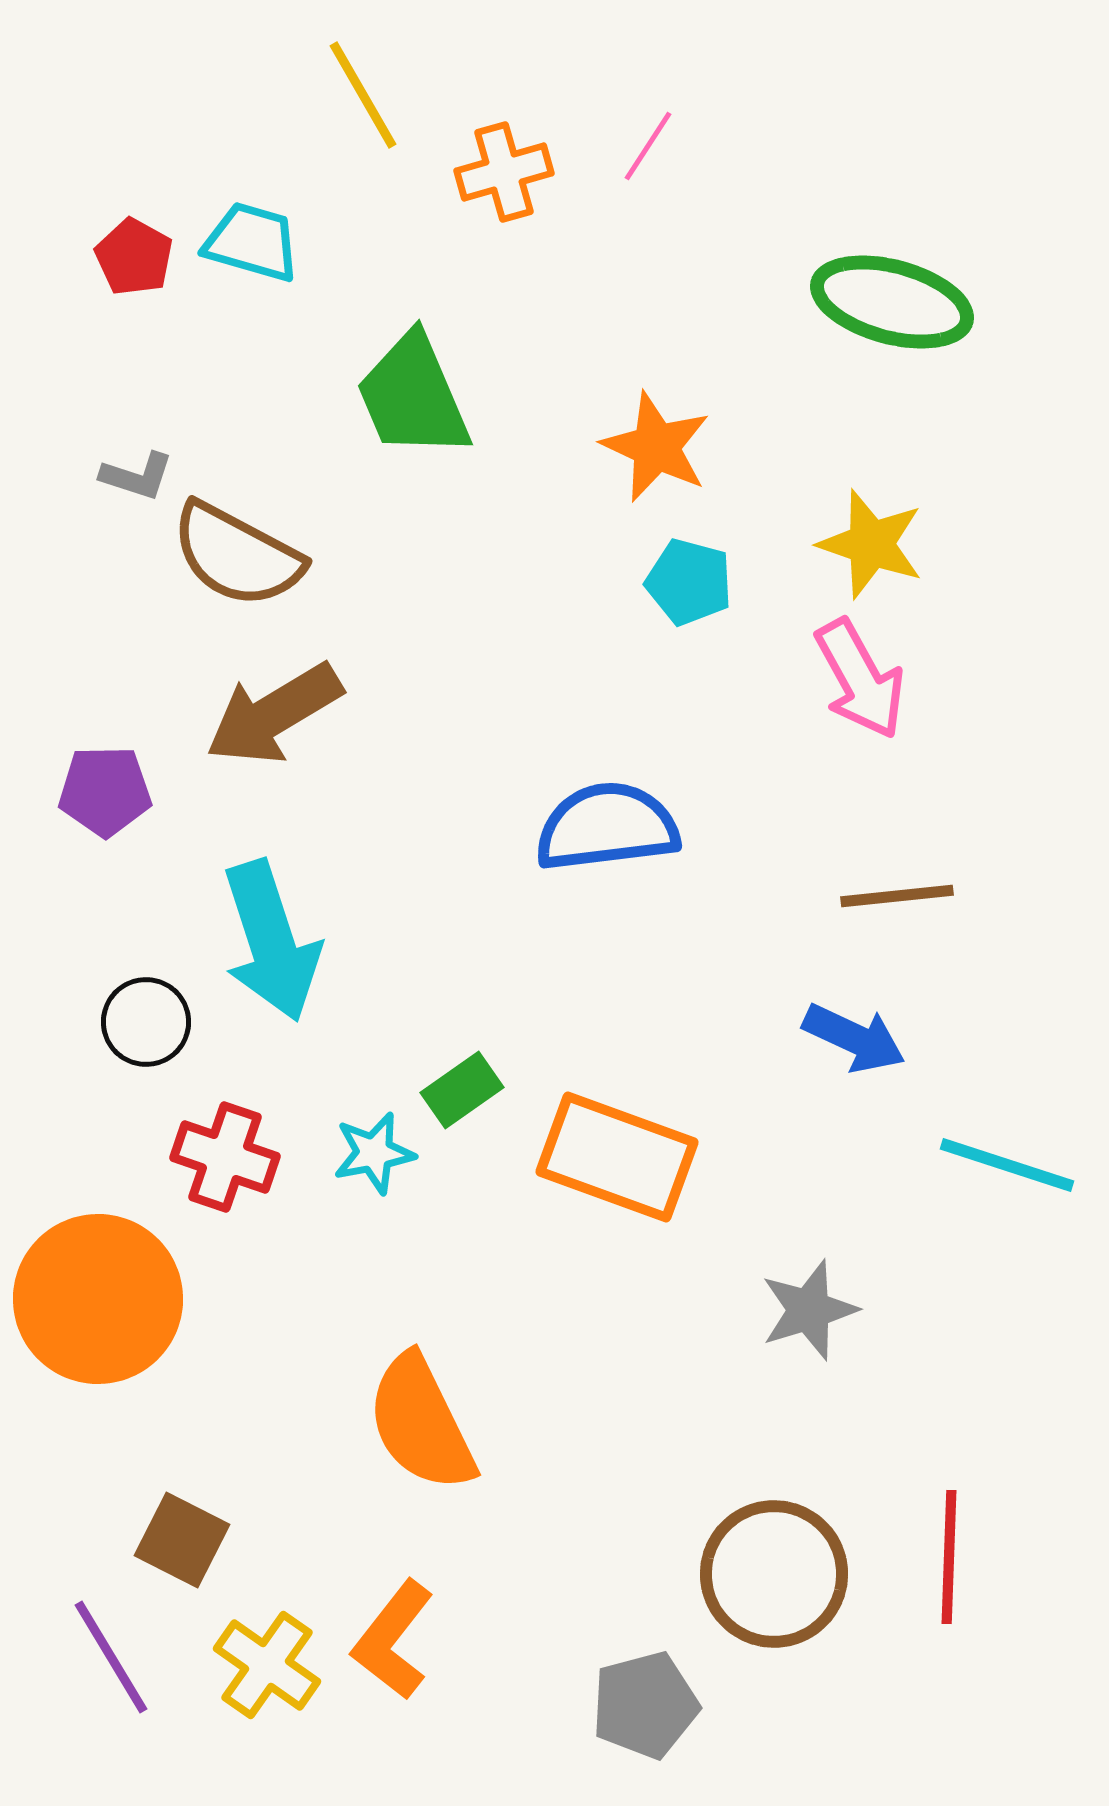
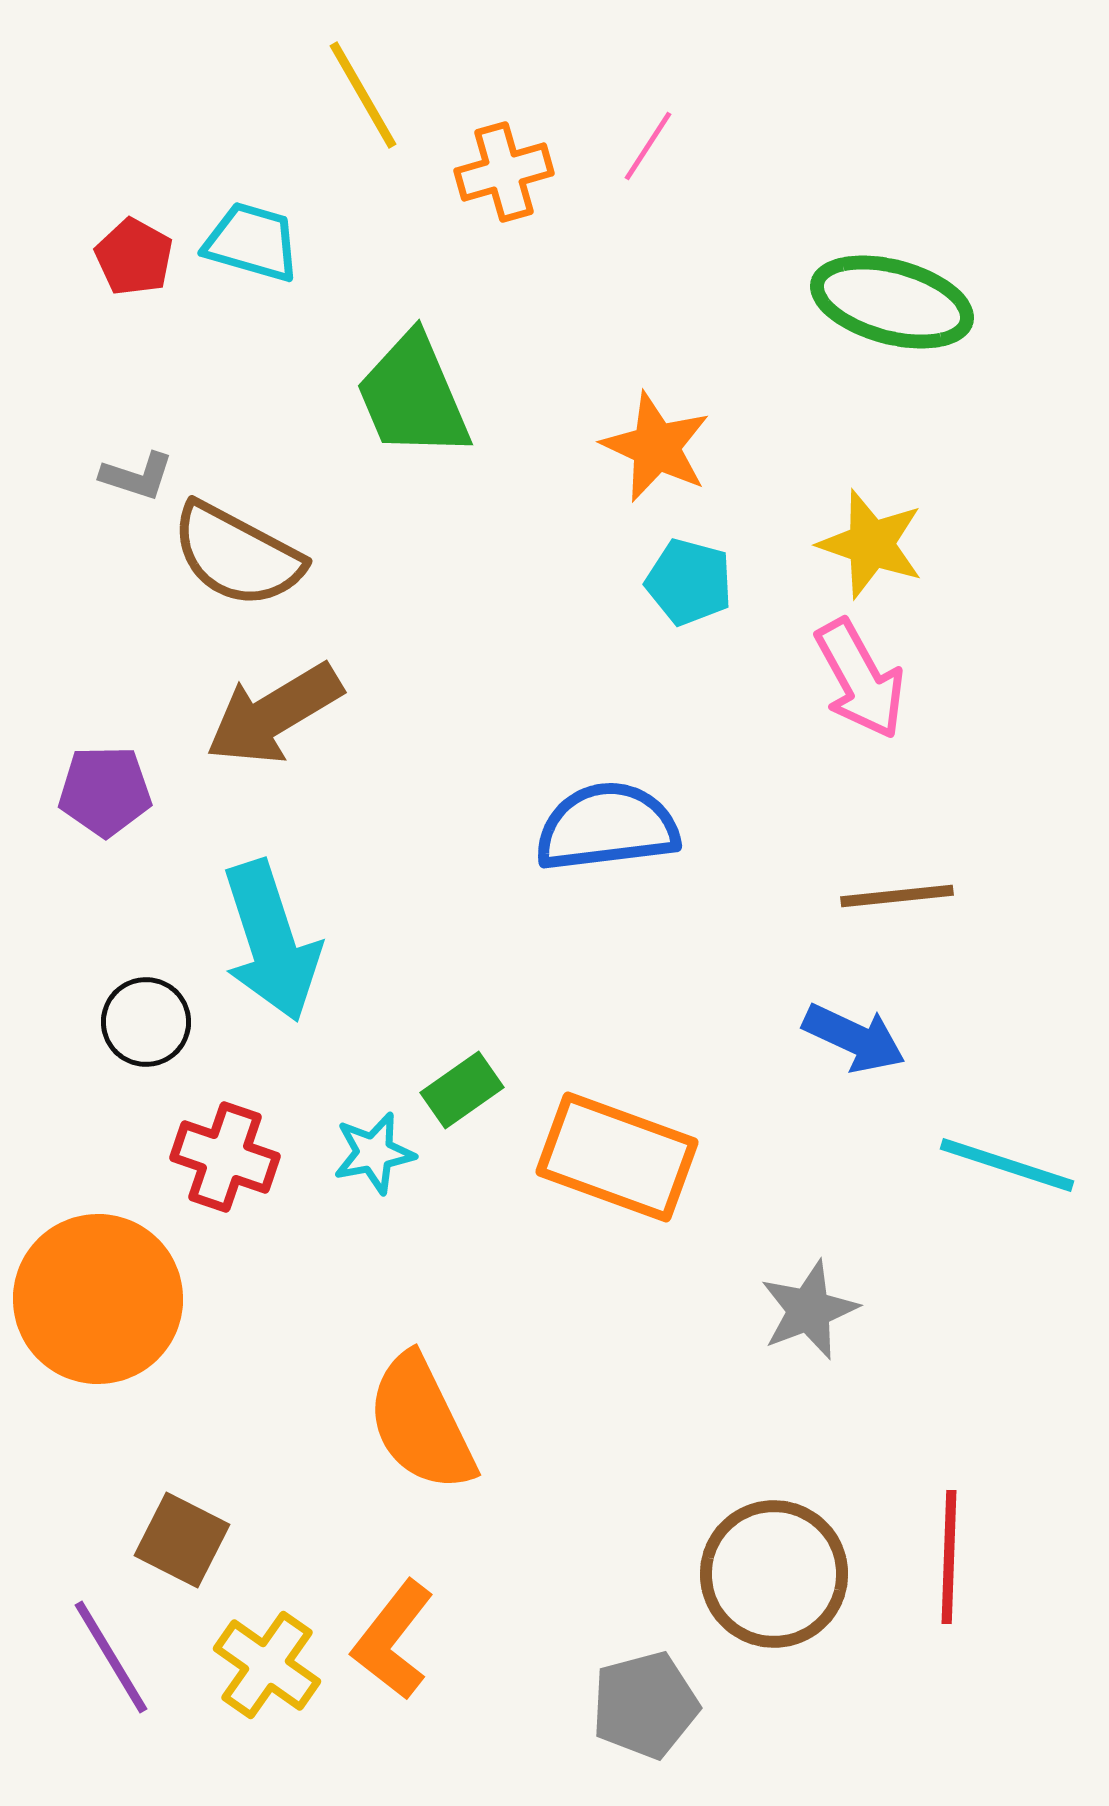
gray star: rotated 4 degrees counterclockwise
